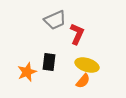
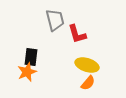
gray trapezoid: rotated 80 degrees counterclockwise
red L-shape: rotated 140 degrees clockwise
black rectangle: moved 18 px left, 5 px up
orange semicircle: moved 5 px right, 2 px down
